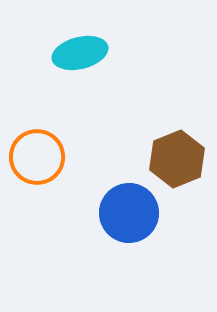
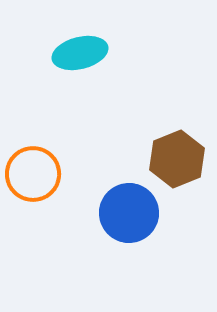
orange circle: moved 4 px left, 17 px down
